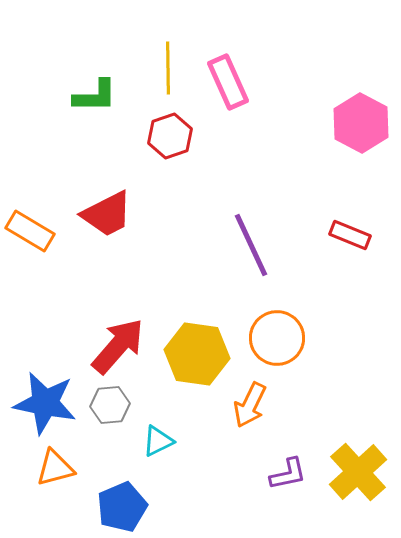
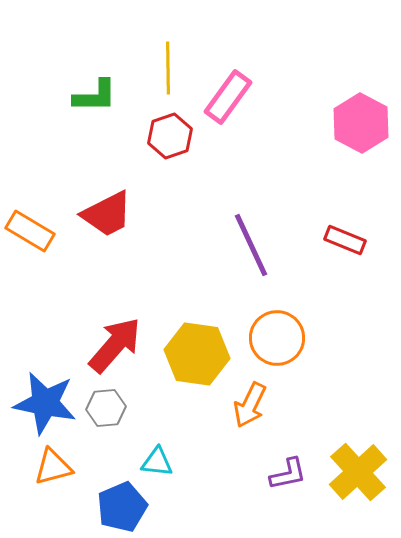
pink rectangle: moved 15 px down; rotated 60 degrees clockwise
red rectangle: moved 5 px left, 5 px down
red arrow: moved 3 px left, 1 px up
gray hexagon: moved 4 px left, 3 px down
cyan triangle: moved 1 px left, 21 px down; rotated 32 degrees clockwise
orange triangle: moved 2 px left, 1 px up
